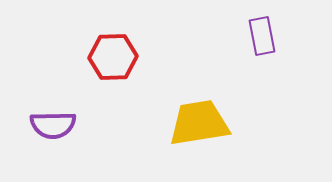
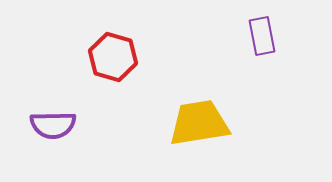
red hexagon: rotated 18 degrees clockwise
